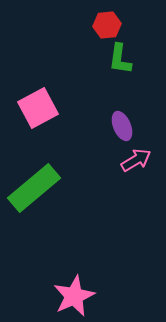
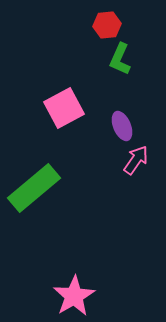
green L-shape: rotated 16 degrees clockwise
pink square: moved 26 px right
pink arrow: rotated 24 degrees counterclockwise
pink star: rotated 6 degrees counterclockwise
